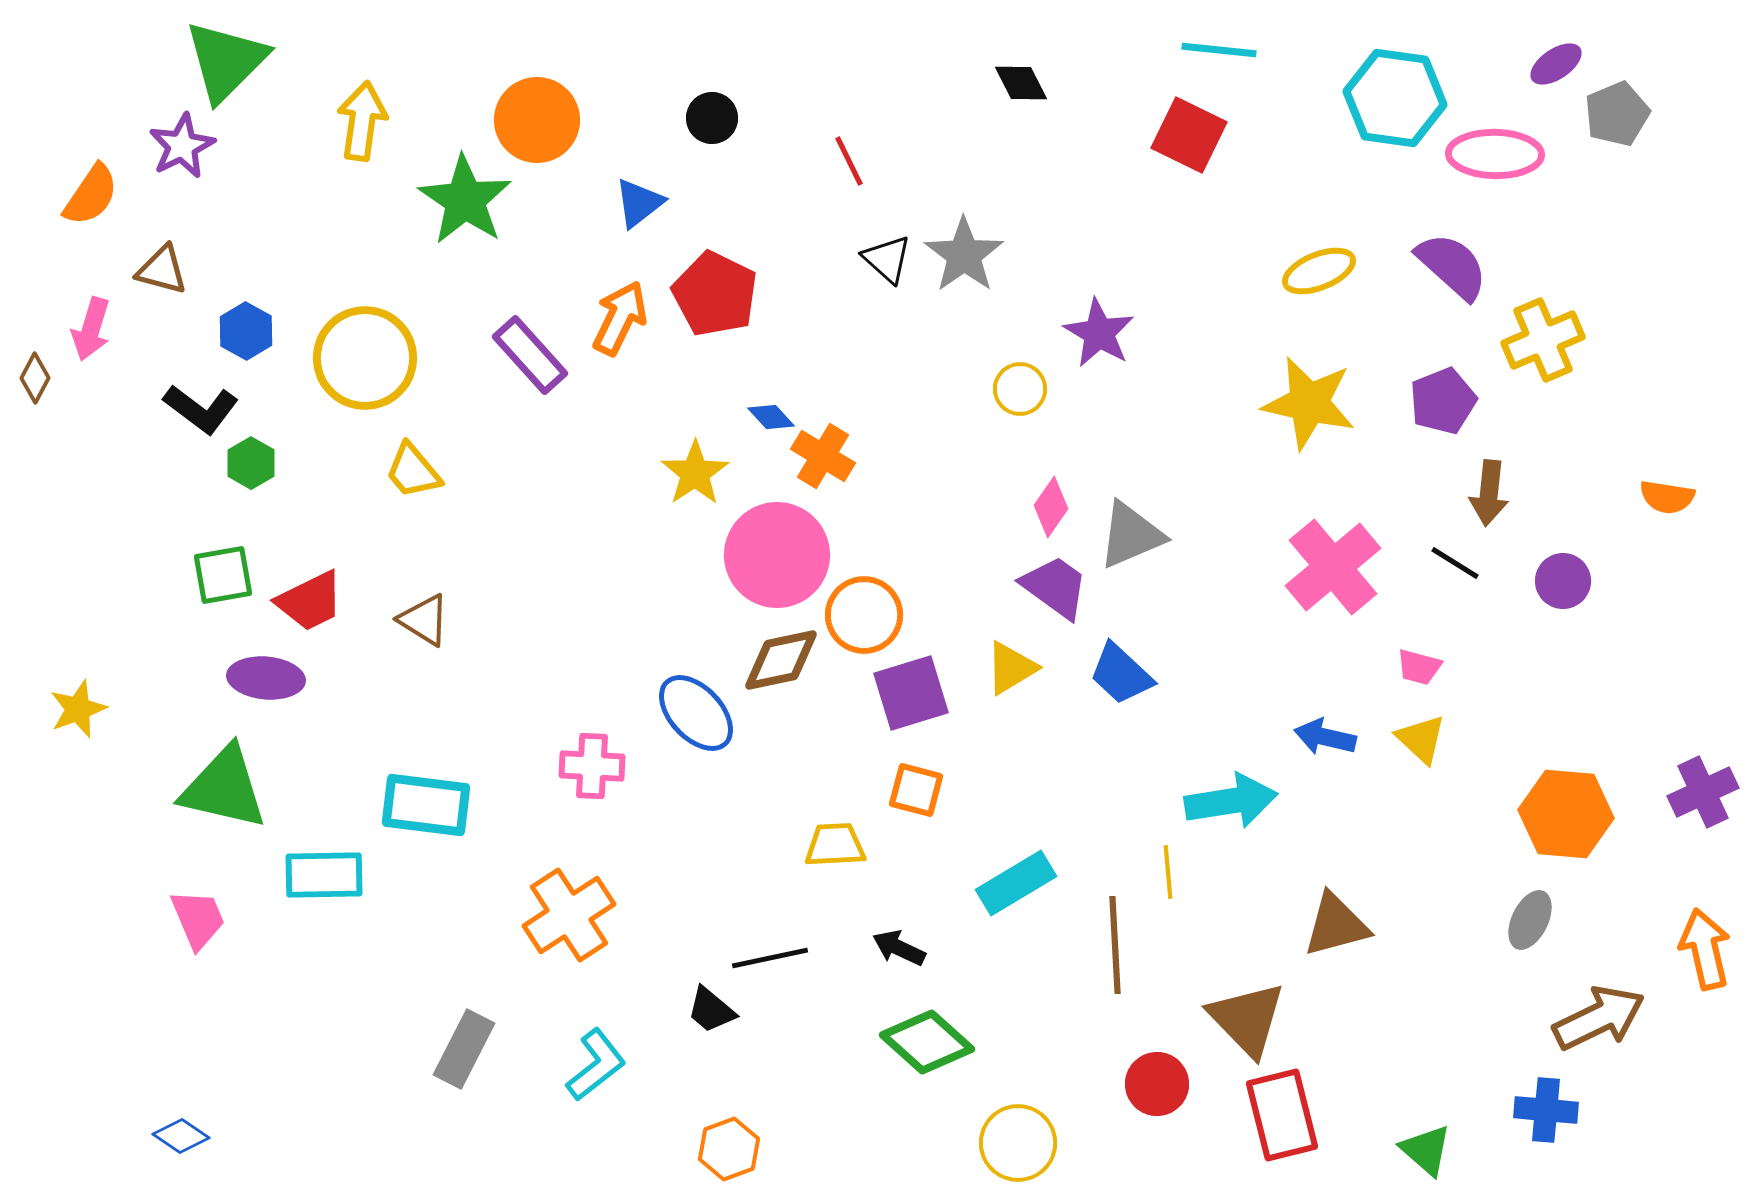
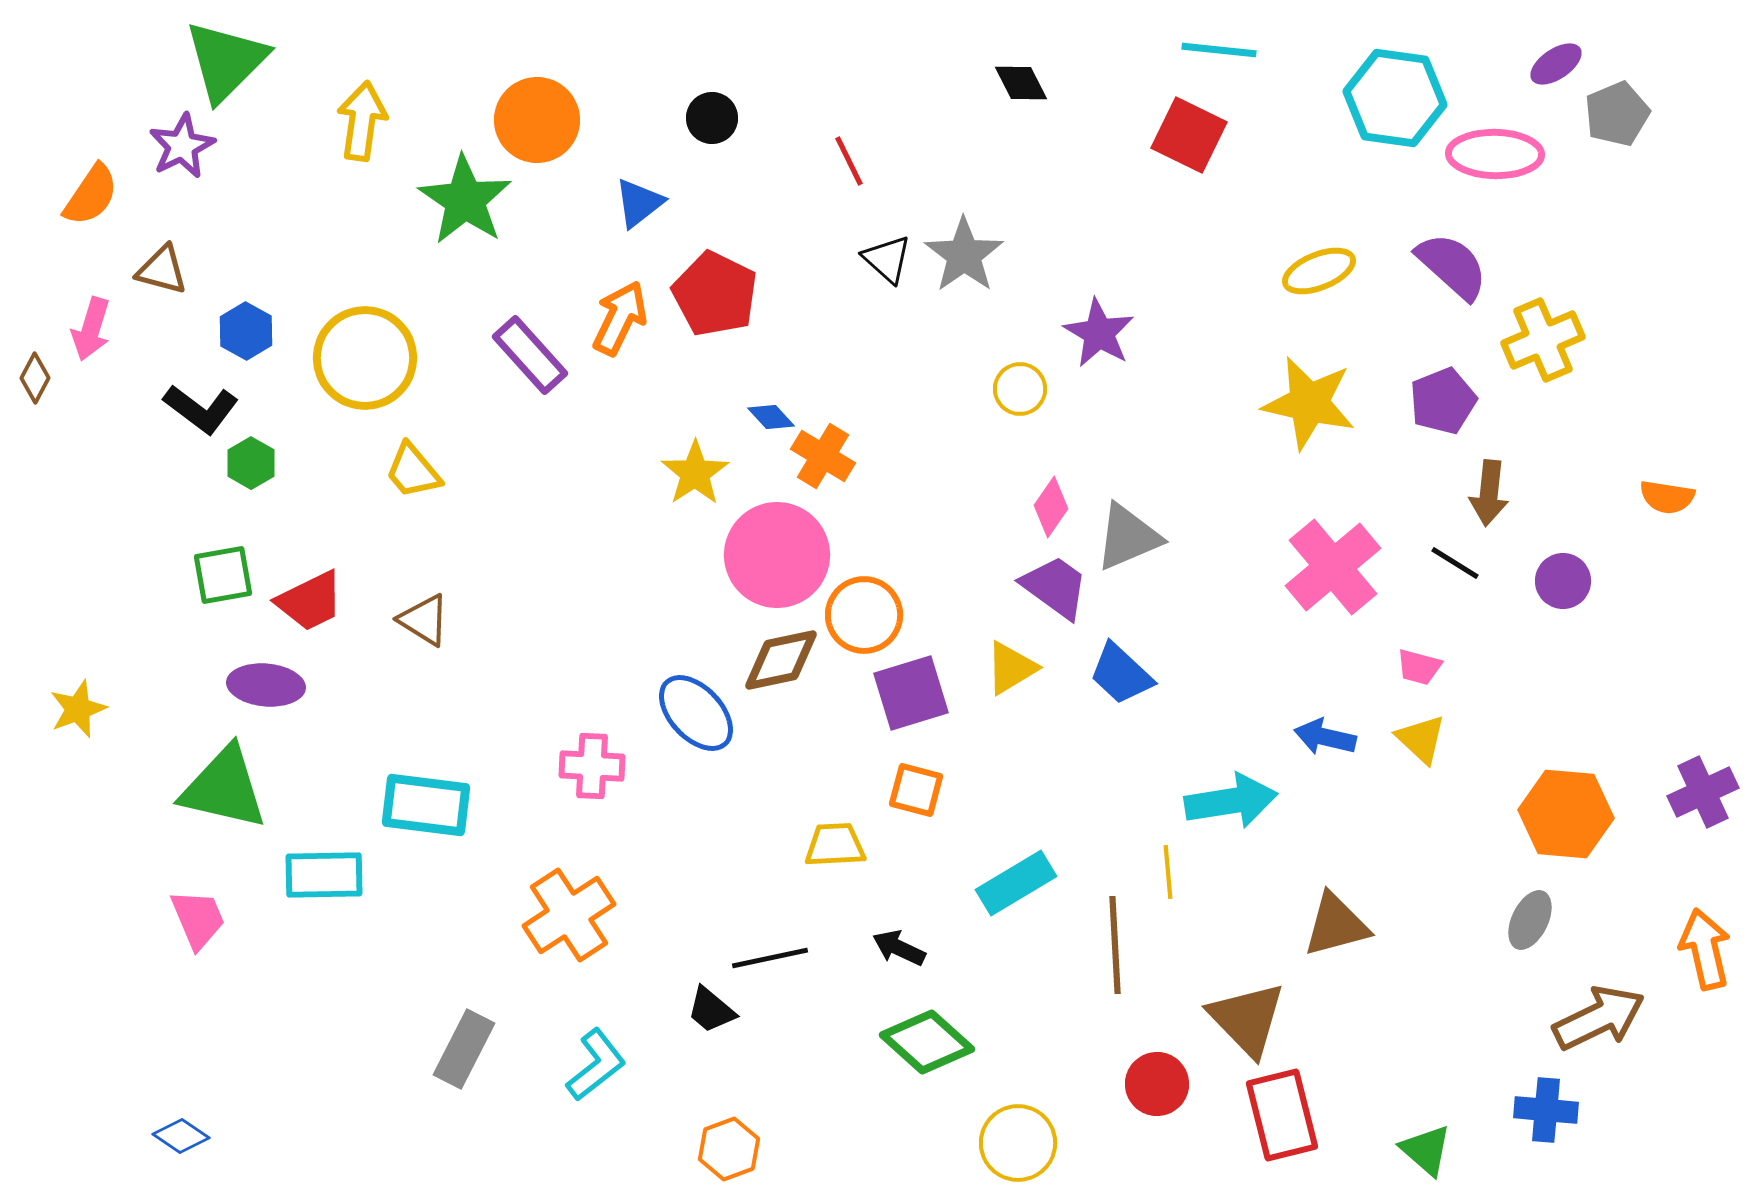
gray triangle at (1131, 535): moved 3 px left, 2 px down
purple ellipse at (266, 678): moved 7 px down
